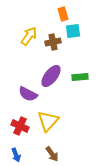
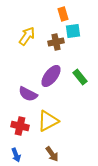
yellow arrow: moved 2 px left
brown cross: moved 3 px right
green rectangle: rotated 56 degrees clockwise
yellow triangle: rotated 20 degrees clockwise
red cross: rotated 12 degrees counterclockwise
